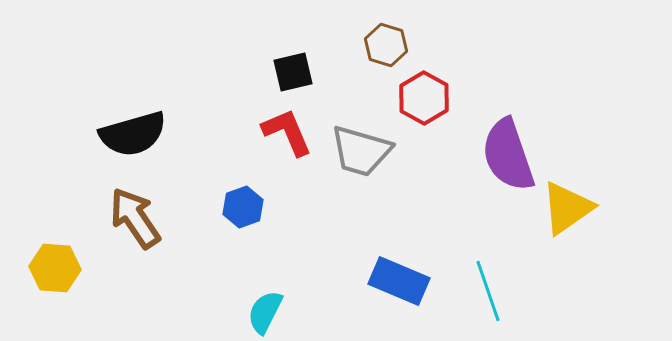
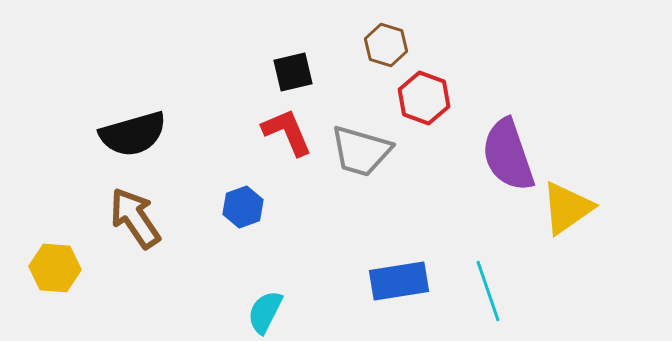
red hexagon: rotated 9 degrees counterclockwise
blue rectangle: rotated 32 degrees counterclockwise
